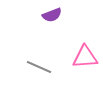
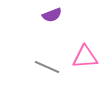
gray line: moved 8 px right
